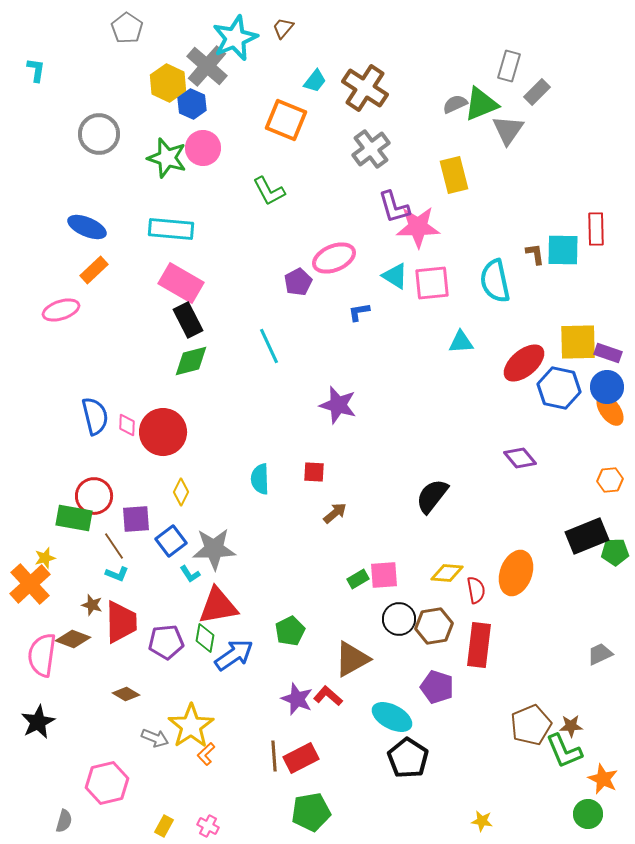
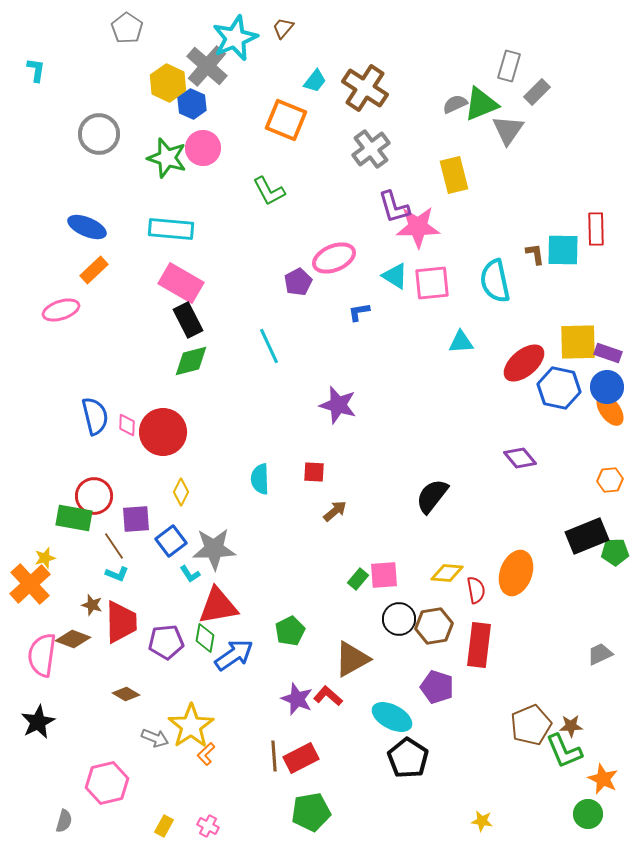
brown arrow at (335, 513): moved 2 px up
green rectangle at (358, 579): rotated 20 degrees counterclockwise
